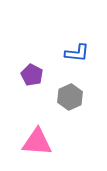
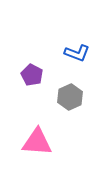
blue L-shape: rotated 15 degrees clockwise
